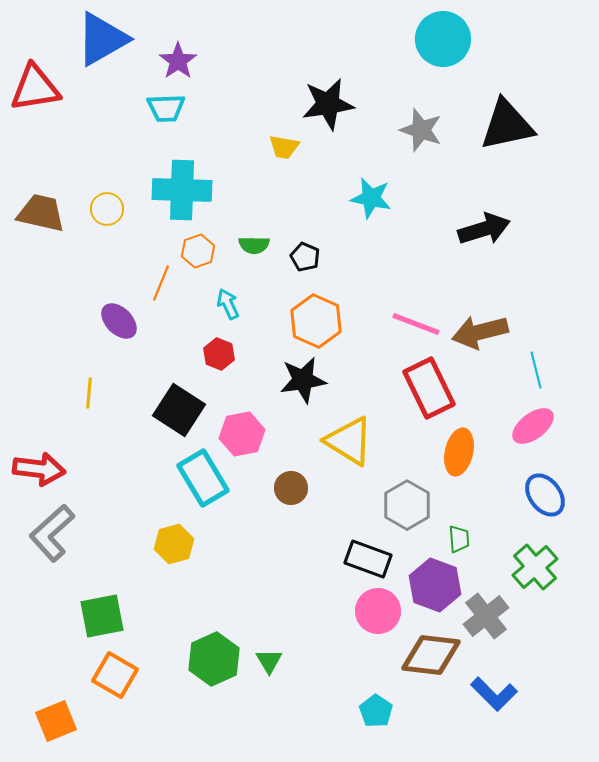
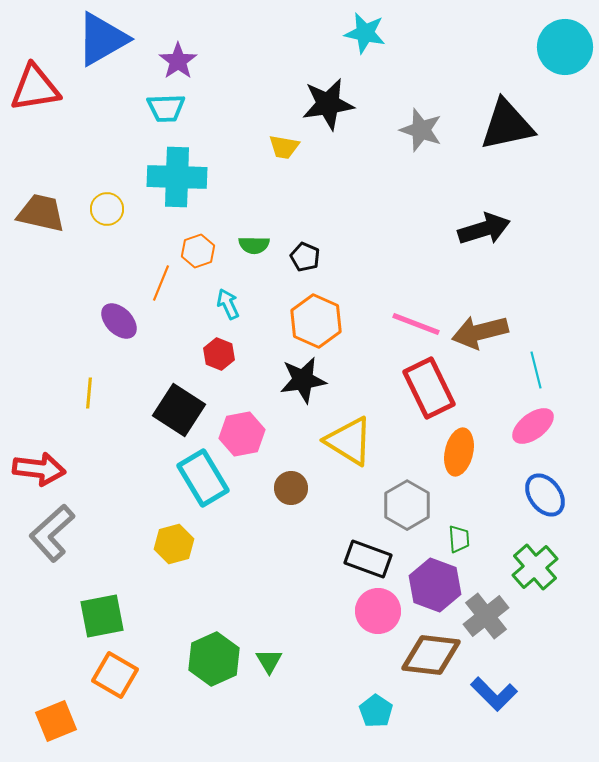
cyan circle at (443, 39): moved 122 px right, 8 px down
cyan cross at (182, 190): moved 5 px left, 13 px up
cyan star at (371, 198): moved 6 px left, 165 px up
